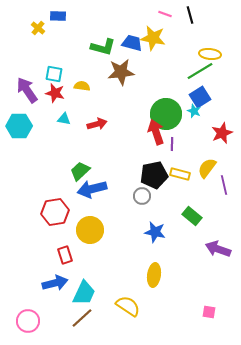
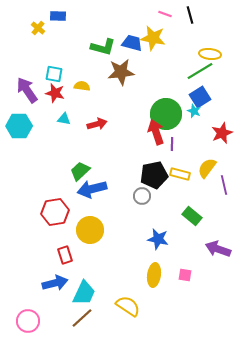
blue star at (155, 232): moved 3 px right, 7 px down
pink square at (209, 312): moved 24 px left, 37 px up
